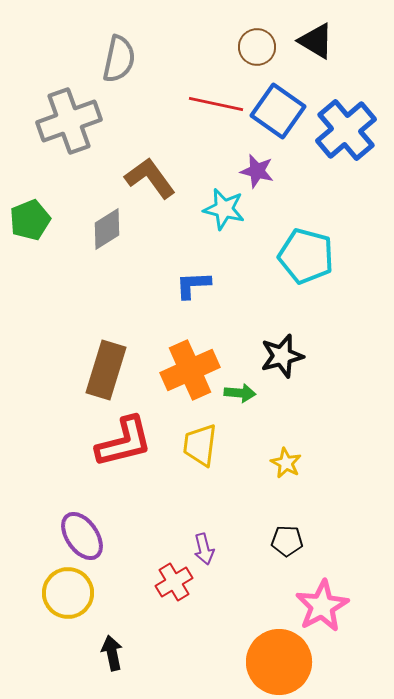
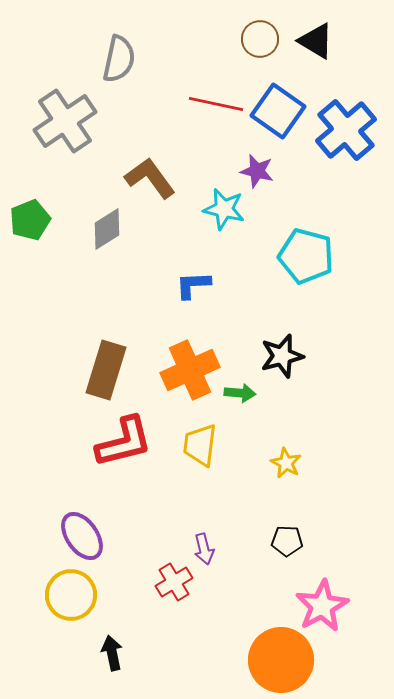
brown circle: moved 3 px right, 8 px up
gray cross: moved 4 px left; rotated 14 degrees counterclockwise
yellow circle: moved 3 px right, 2 px down
orange circle: moved 2 px right, 2 px up
